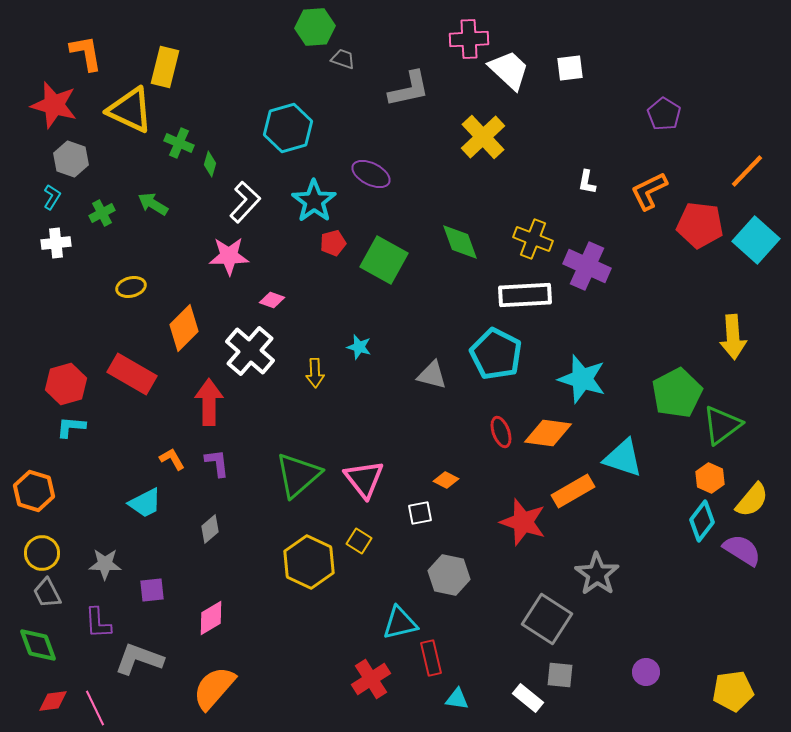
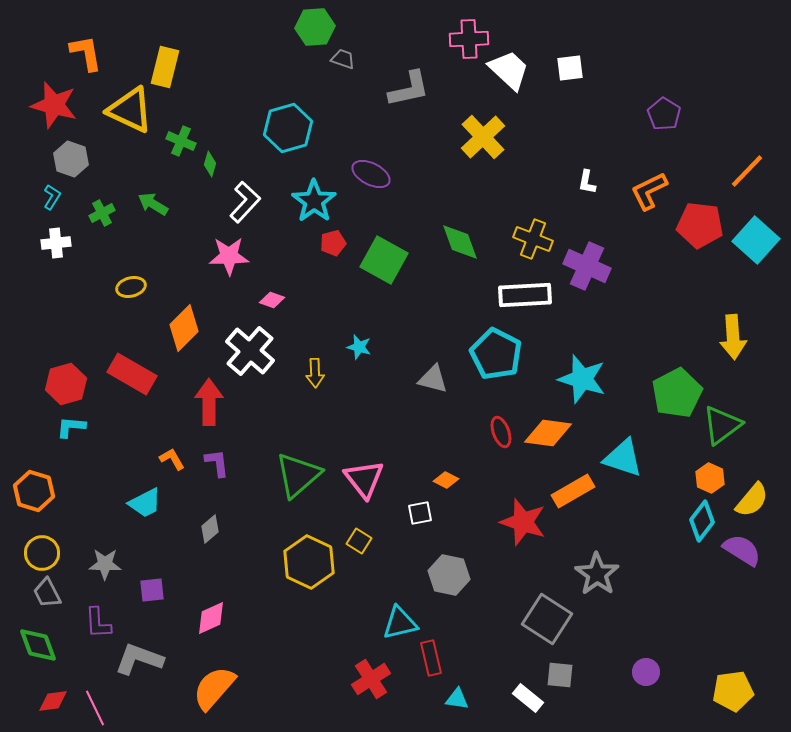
green cross at (179, 143): moved 2 px right, 2 px up
gray triangle at (432, 375): moved 1 px right, 4 px down
pink diamond at (211, 618): rotated 6 degrees clockwise
